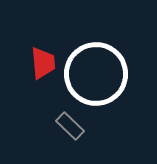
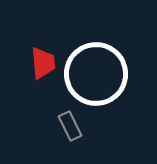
gray rectangle: rotated 20 degrees clockwise
